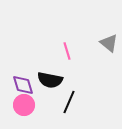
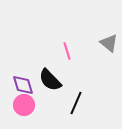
black semicircle: rotated 35 degrees clockwise
black line: moved 7 px right, 1 px down
